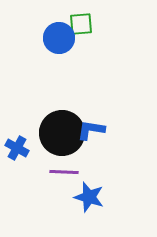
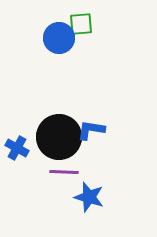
black circle: moved 3 px left, 4 px down
